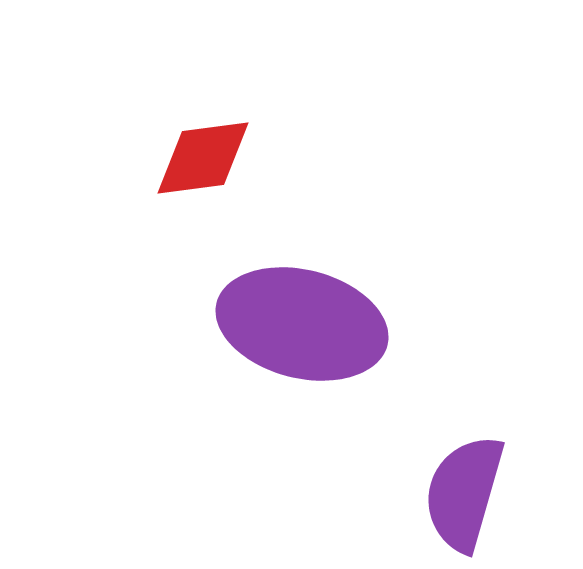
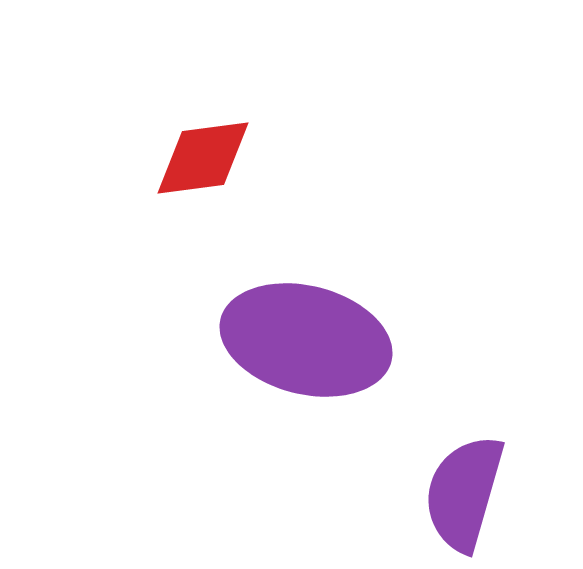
purple ellipse: moved 4 px right, 16 px down
